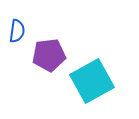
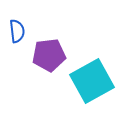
blue semicircle: rotated 15 degrees counterclockwise
